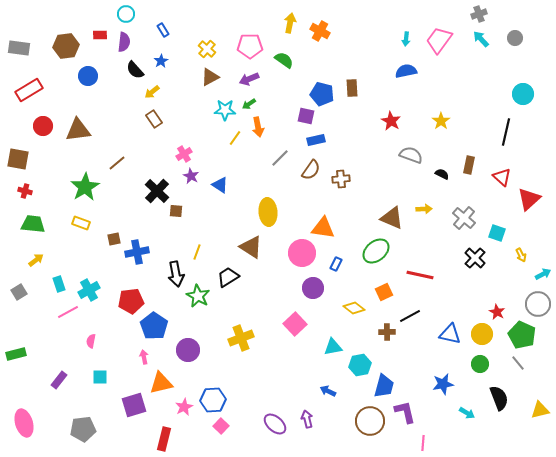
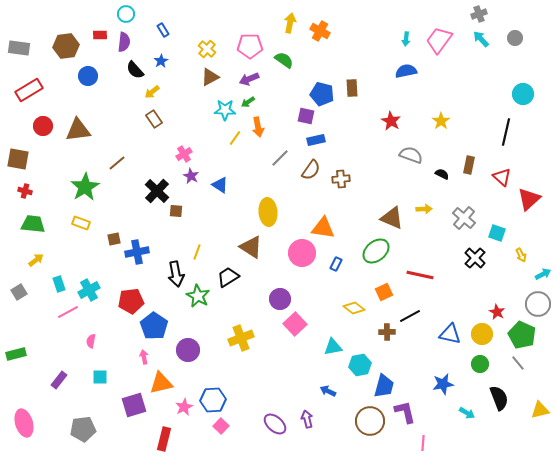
green arrow at (249, 104): moved 1 px left, 2 px up
purple circle at (313, 288): moved 33 px left, 11 px down
